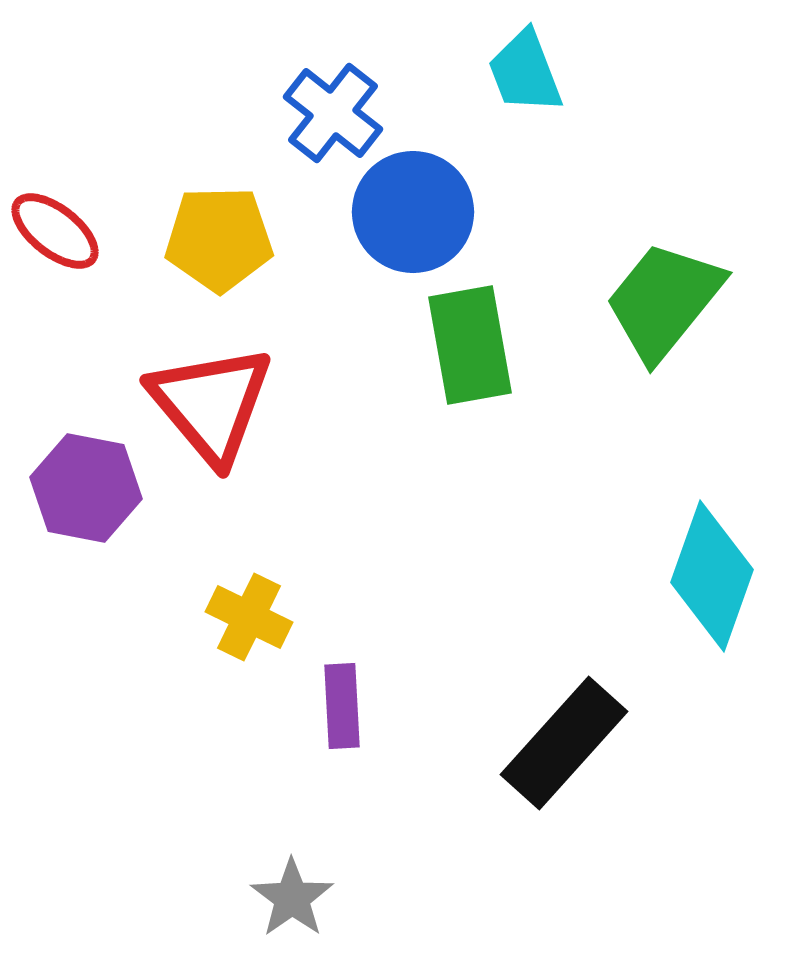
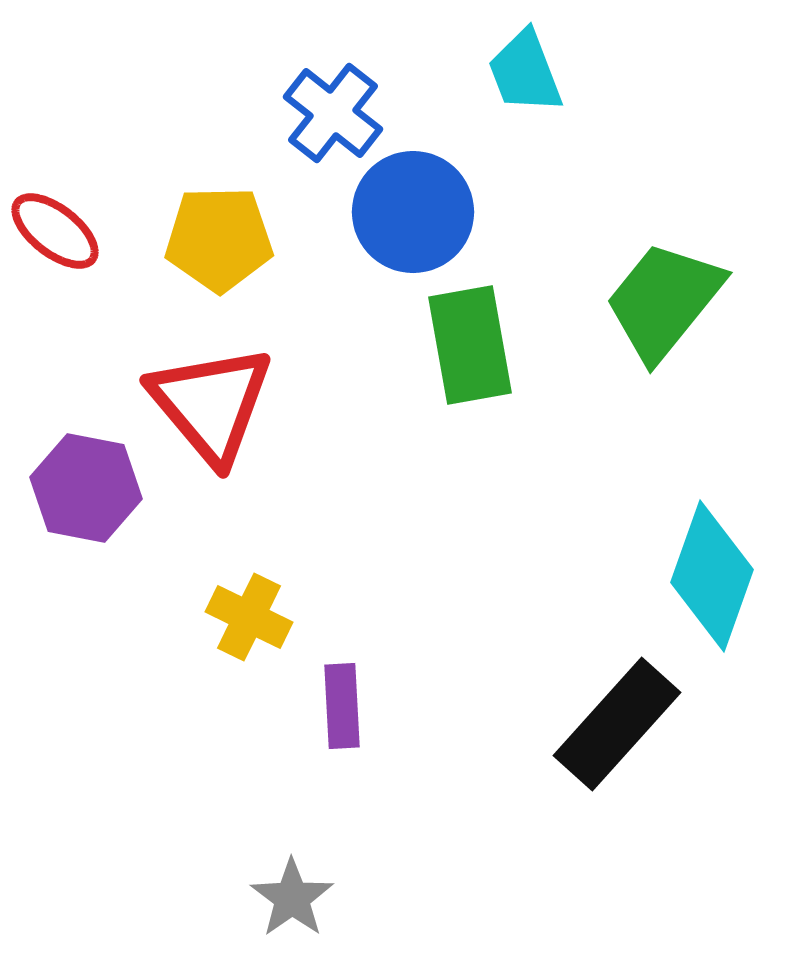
black rectangle: moved 53 px right, 19 px up
